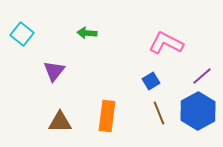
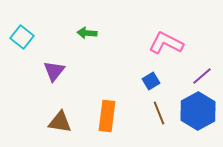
cyan square: moved 3 px down
brown triangle: rotated 10 degrees clockwise
